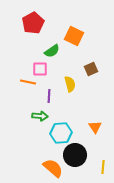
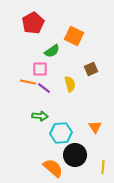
purple line: moved 5 px left, 8 px up; rotated 56 degrees counterclockwise
